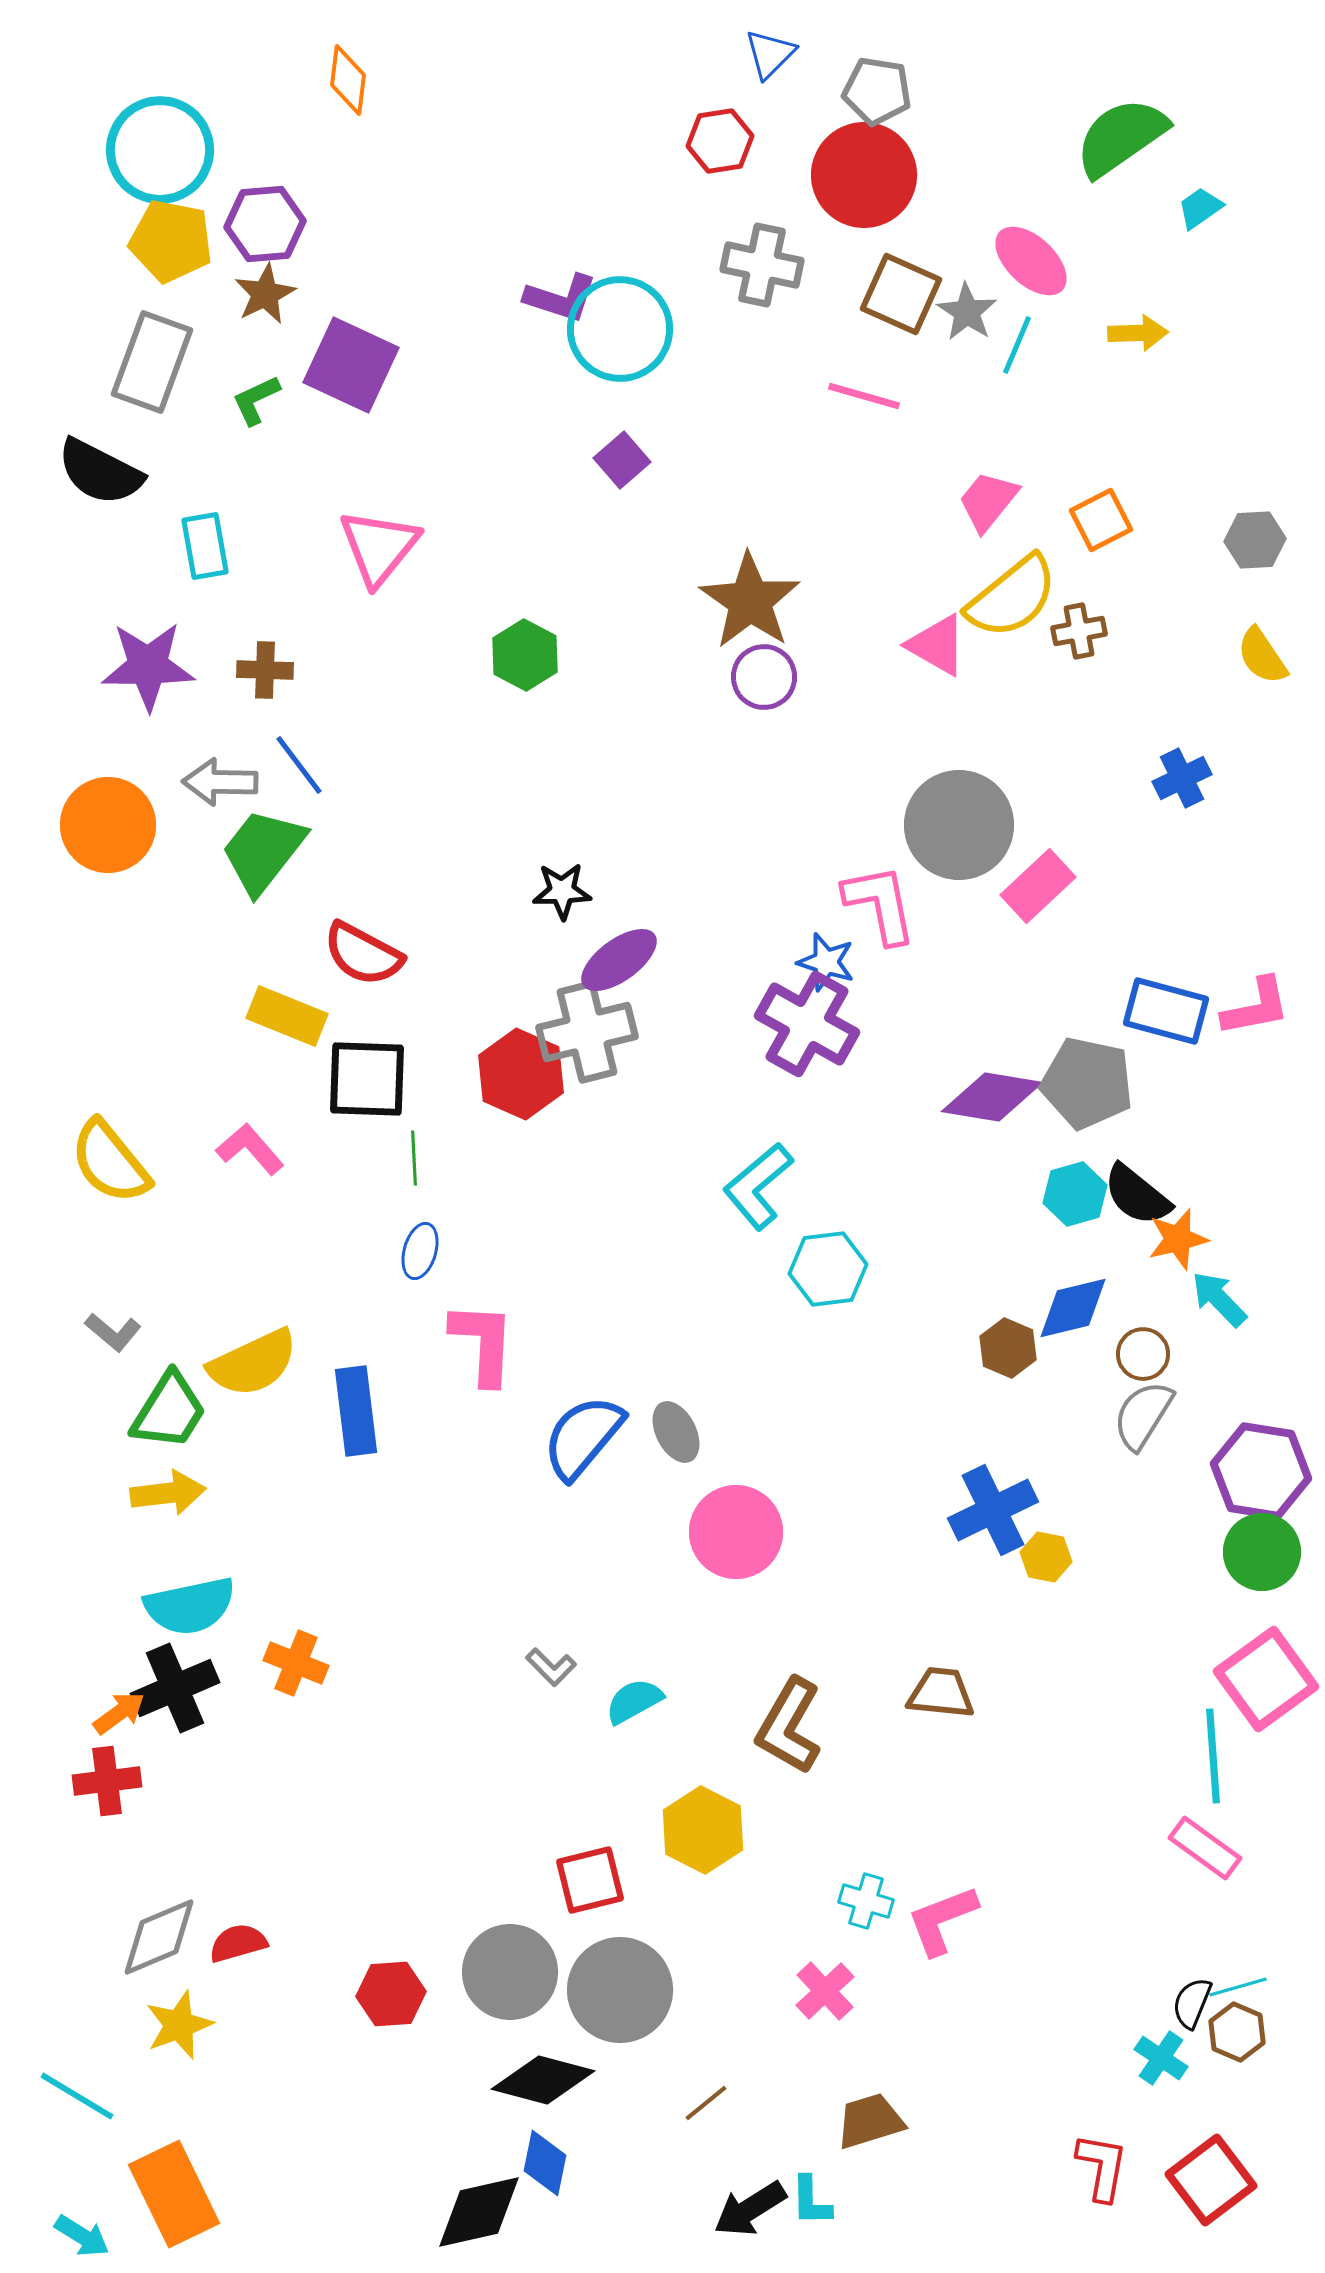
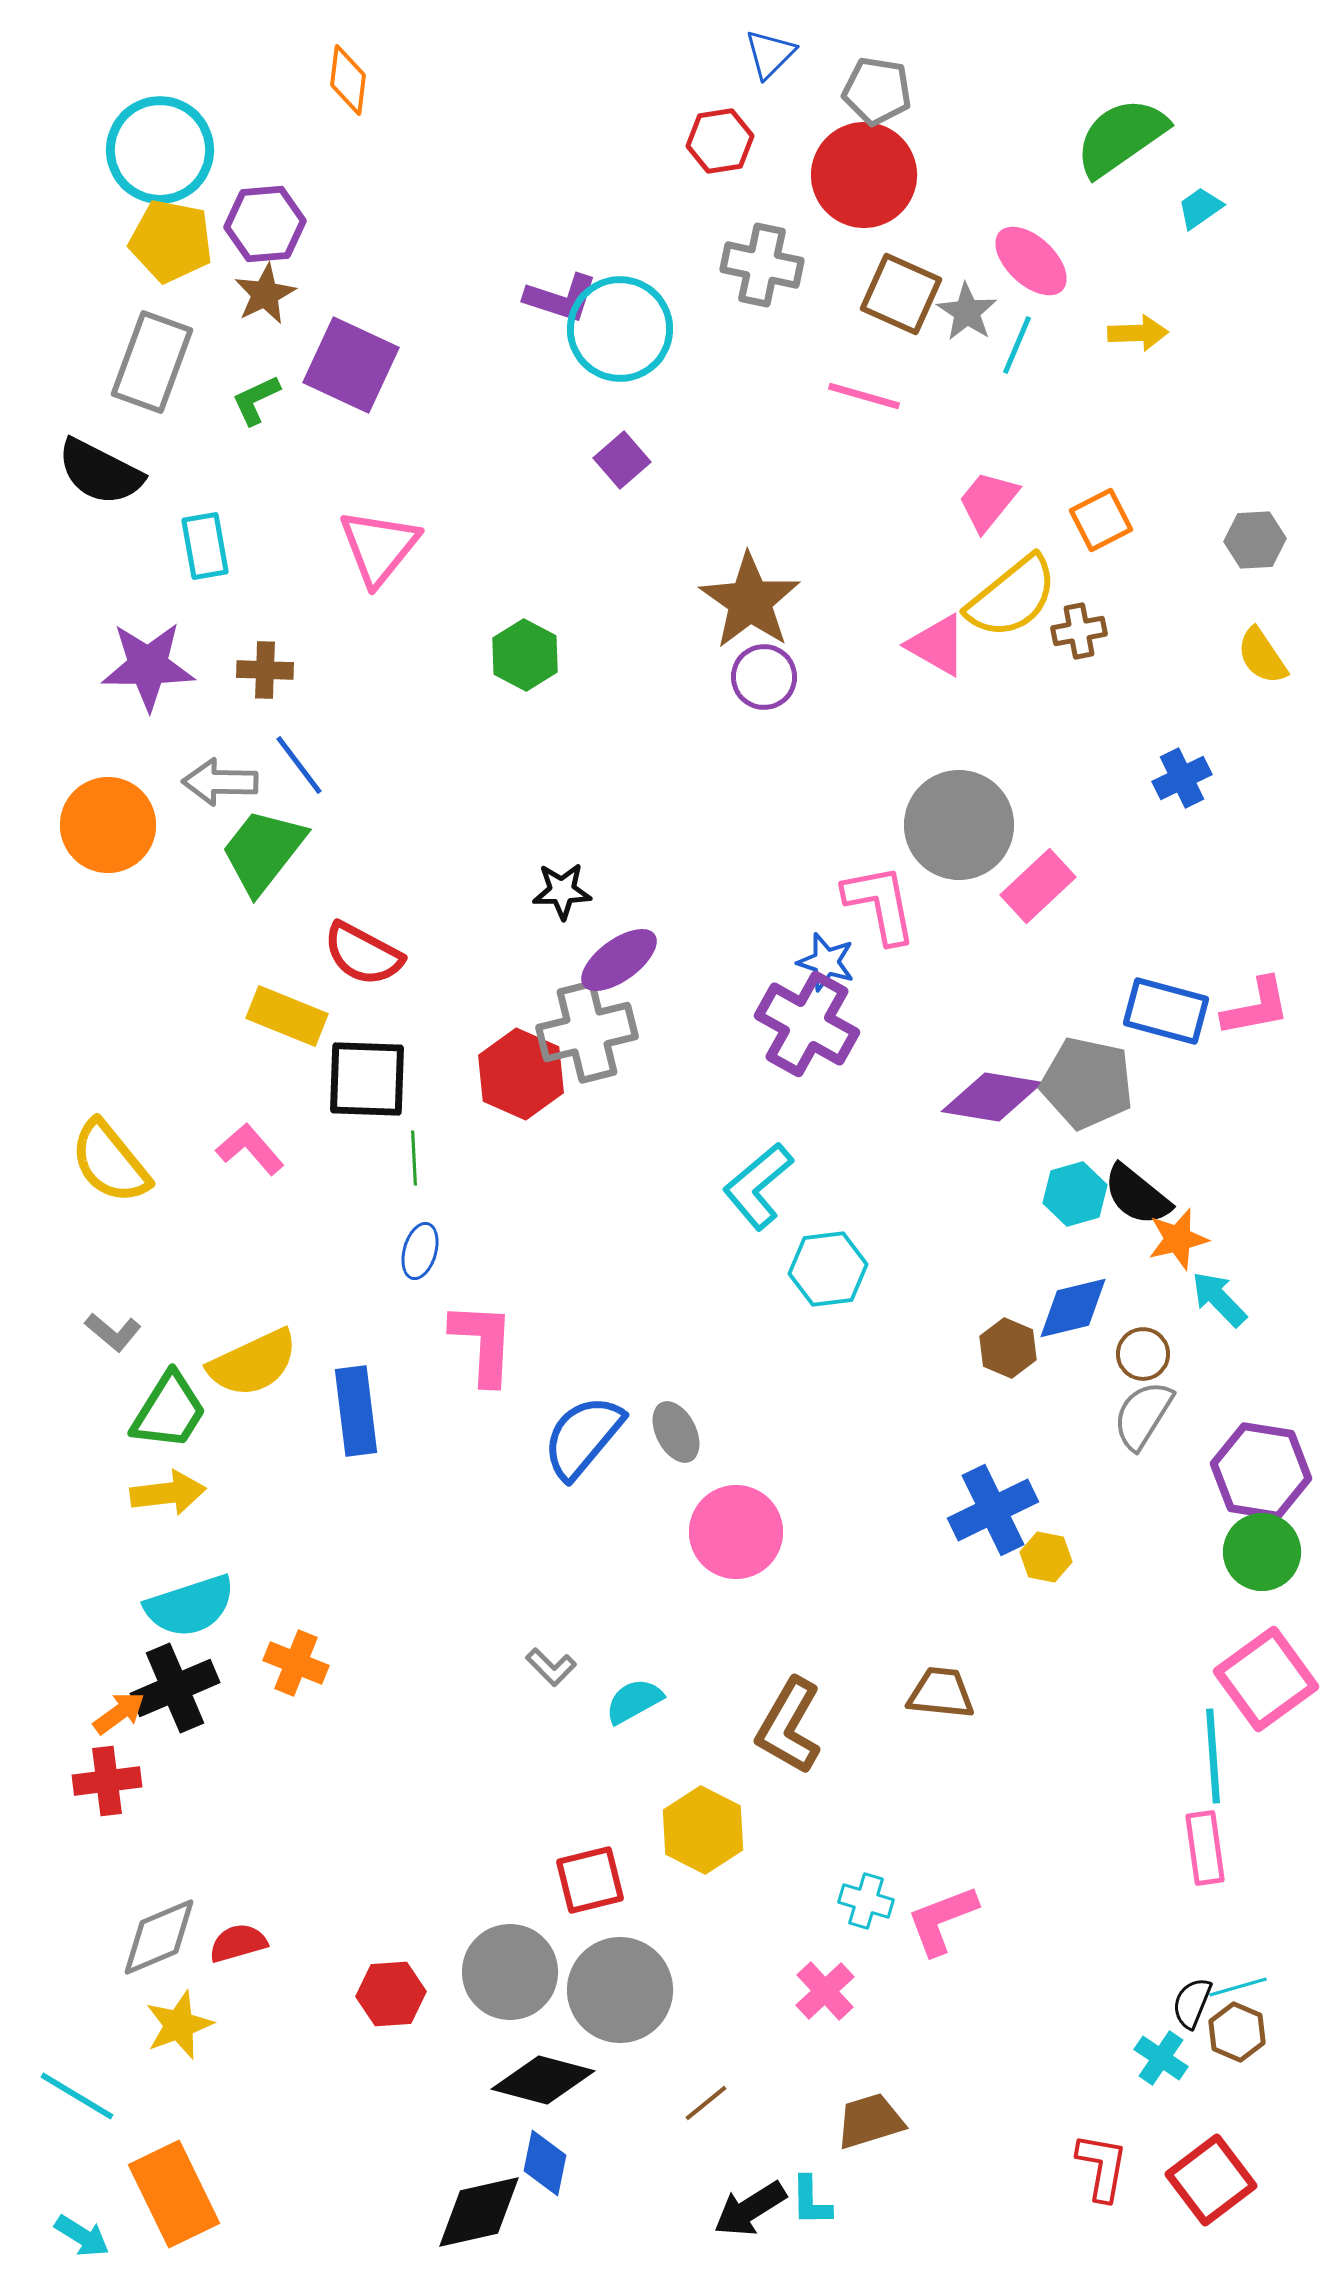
cyan semicircle at (190, 1606): rotated 6 degrees counterclockwise
pink rectangle at (1205, 1848): rotated 46 degrees clockwise
